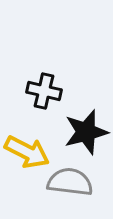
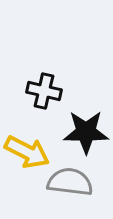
black star: rotated 15 degrees clockwise
